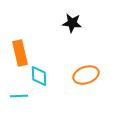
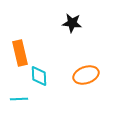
cyan line: moved 3 px down
